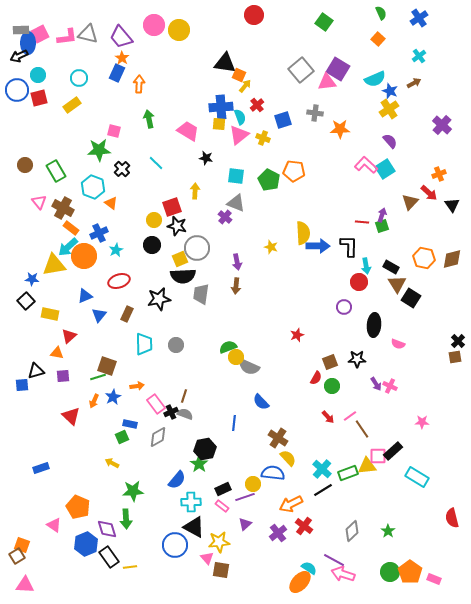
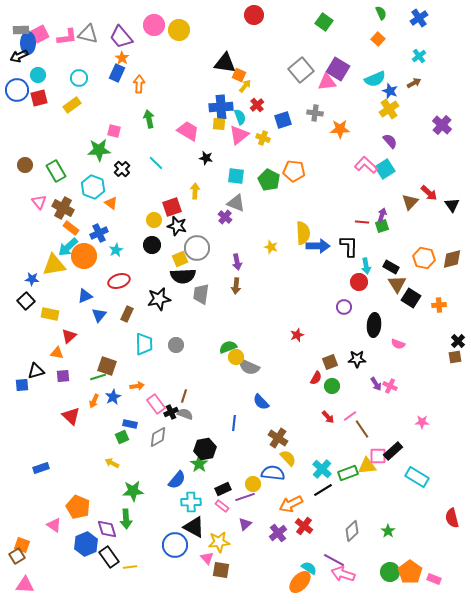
orange cross at (439, 174): moved 131 px down; rotated 16 degrees clockwise
